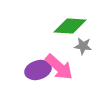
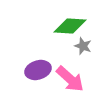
gray star: rotated 12 degrees clockwise
pink arrow: moved 11 px right, 12 px down
